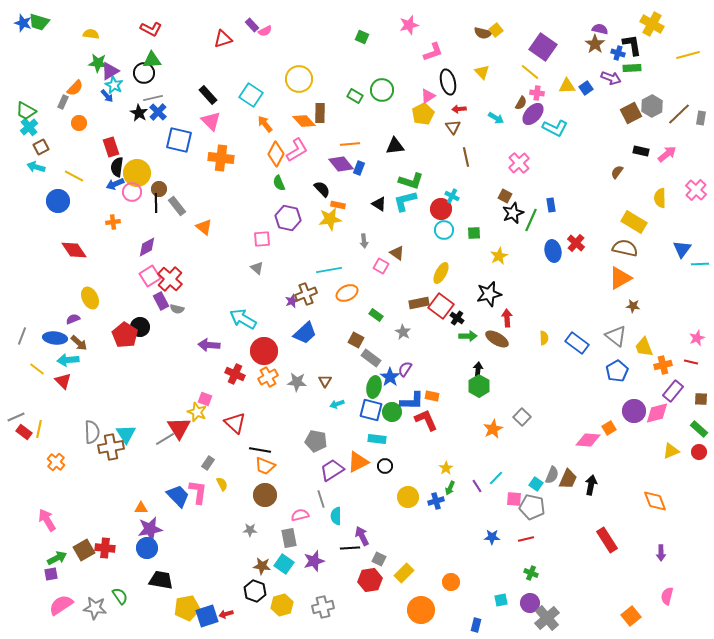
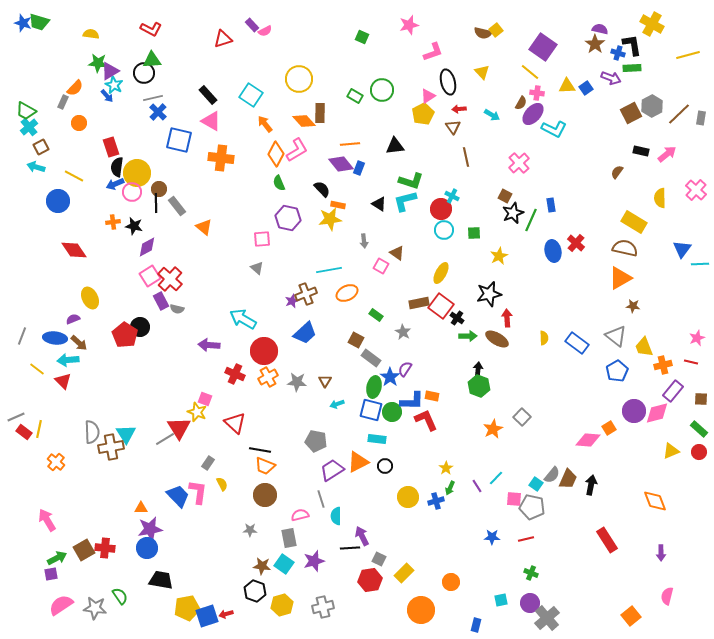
black star at (139, 113): moved 5 px left, 113 px down; rotated 18 degrees counterclockwise
cyan arrow at (496, 118): moved 4 px left, 3 px up
pink triangle at (211, 121): rotated 15 degrees counterclockwise
cyan L-shape at (555, 128): moved 1 px left, 1 px down
green hexagon at (479, 386): rotated 10 degrees counterclockwise
gray semicircle at (552, 475): rotated 18 degrees clockwise
